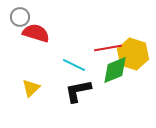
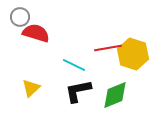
green diamond: moved 25 px down
